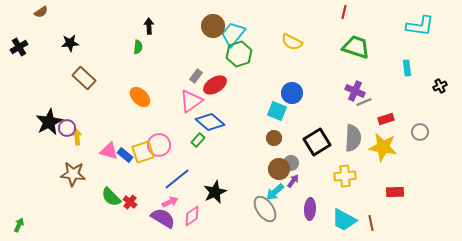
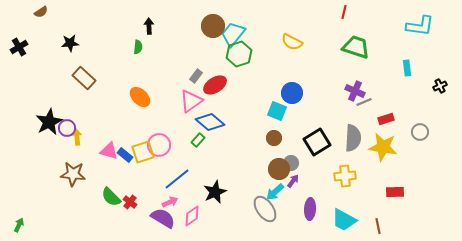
brown line at (371, 223): moved 7 px right, 3 px down
